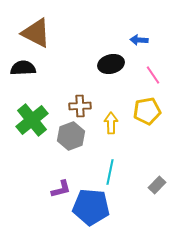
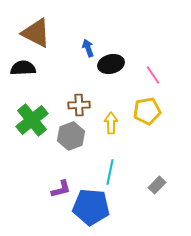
blue arrow: moved 51 px left, 8 px down; rotated 66 degrees clockwise
brown cross: moved 1 px left, 1 px up
